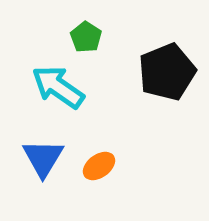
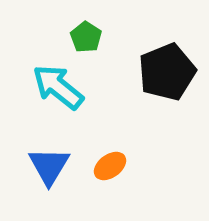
cyan arrow: rotated 4 degrees clockwise
blue triangle: moved 6 px right, 8 px down
orange ellipse: moved 11 px right
